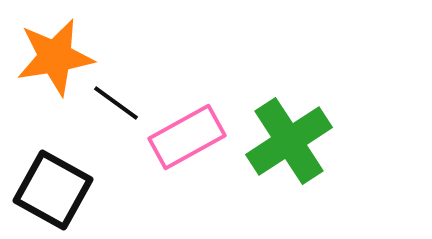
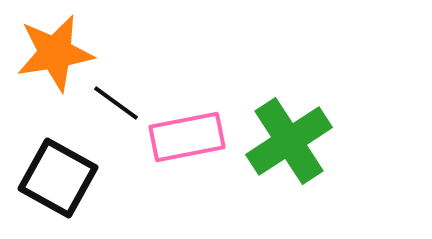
orange star: moved 4 px up
pink rectangle: rotated 18 degrees clockwise
black square: moved 5 px right, 12 px up
